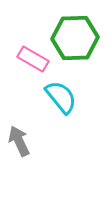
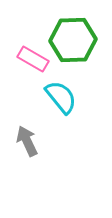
green hexagon: moved 2 px left, 2 px down
gray arrow: moved 8 px right
